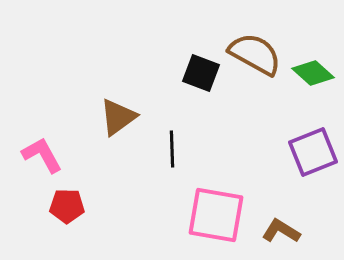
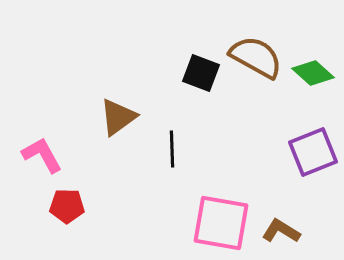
brown semicircle: moved 1 px right, 3 px down
pink square: moved 5 px right, 8 px down
